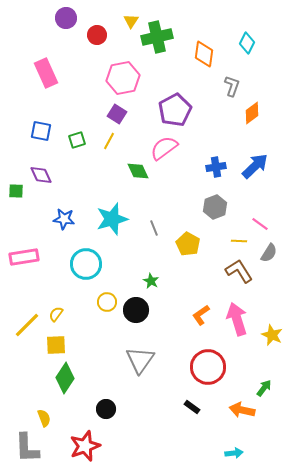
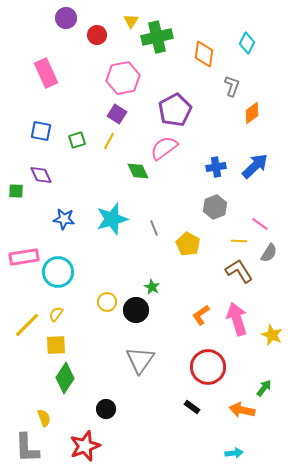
cyan circle at (86, 264): moved 28 px left, 8 px down
green star at (151, 281): moved 1 px right, 6 px down
